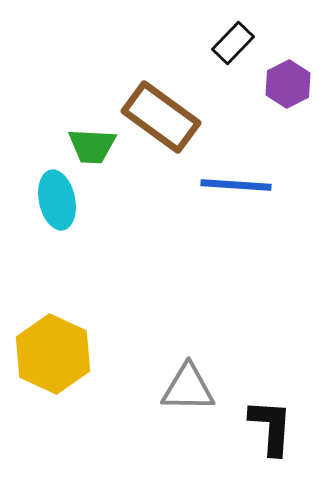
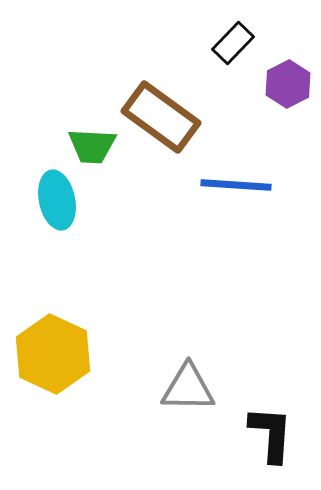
black L-shape: moved 7 px down
